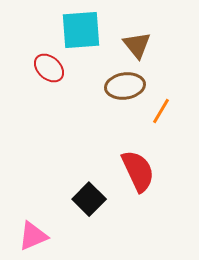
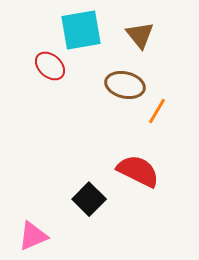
cyan square: rotated 6 degrees counterclockwise
brown triangle: moved 3 px right, 10 px up
red ellipse: moved 1 px right, 2 px up
brown ellipse: moved 1 px up; rotated 21 degrees clockwise
orange line: moved 4 px left
red semicircle: rotated 39 degrees counterclockwise
